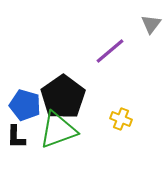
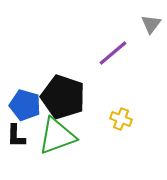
purple line: moved 3 px right, 2 px down
black pentagon: rotated 18 degrees counterclockwise
green triangle: moved 1 px left, 6 px down
black L-shape: moved 1 px up
